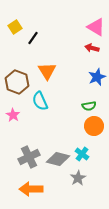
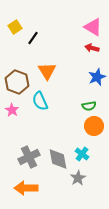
pink triangle: moved 3 px left
pink star: moved 1 px left, 5 px up
gray diamond: rotated 65 degrees clockwise
orange arrow: moved 5 px left, 1 px up
